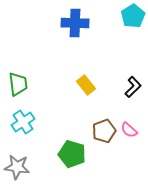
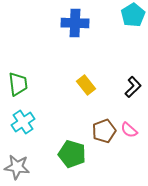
cyan pentagon: moved 1 px up
